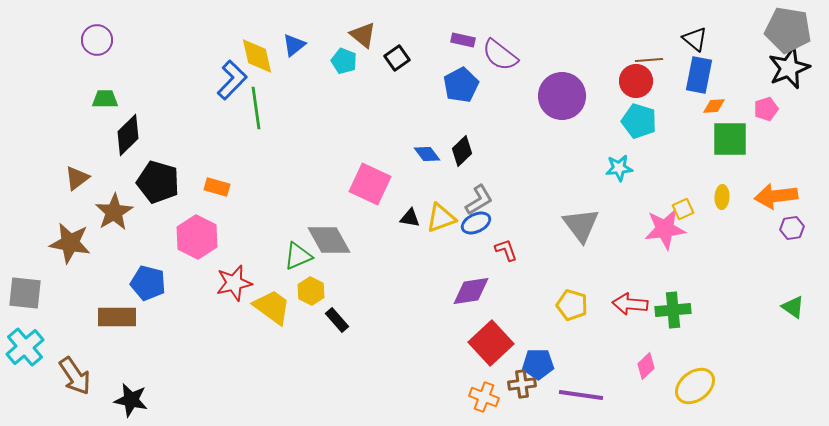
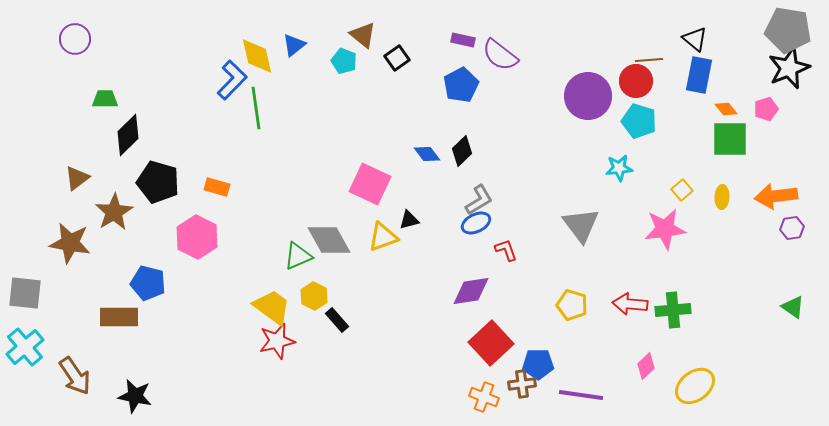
purple circle at (97, 40): moved 22 px left, 1 px up
purple circle at (562, 96): moved 26 px right
orange diamond at (714, 106): moved 12 px right, 3 px down; rotated 55 degrees clockwise
yellow square at (683, 209): moved 1 px left, 19 px up; rotated 15 degrees counterclockwise
black triangle at (410, 218): moved 1 px left, 2 px down; rotated 25 degrees counterclockwise
yellow triangle at (441, 218): moved 58 px left, 19 px down
red star at (234, 283): moved 43 px right, 58 px down
yellow hexagon at (311, 291): moved 3 px right, 5 px down
brown rectangle at (117, 317): moved 2 px right
black star at (131, 400): moved 4 px right, 4 px up
